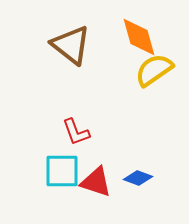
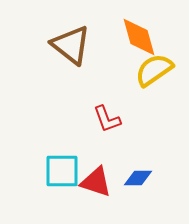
red L-shape: moved 31 px right, 13 px up
blue diamond: rotated 20 degrees counterclockwise
